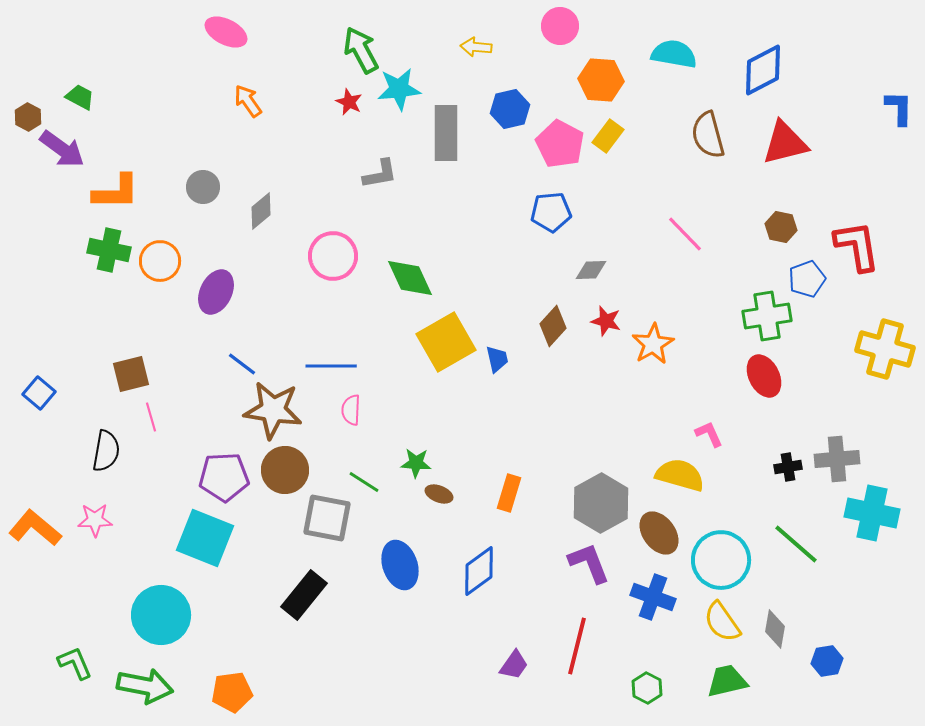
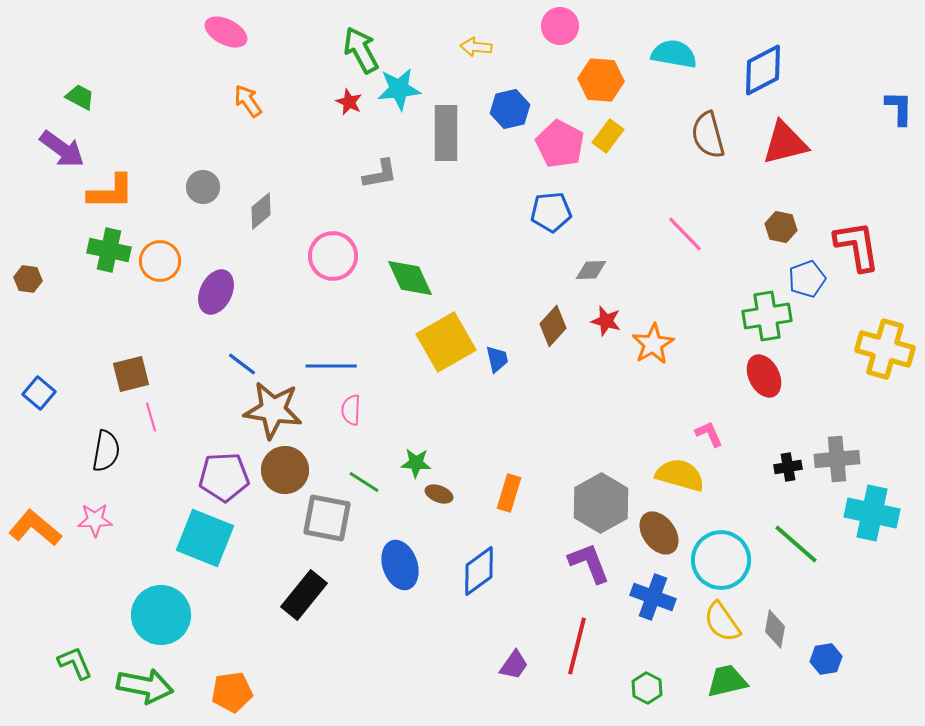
brown hexagon at (28, 117): moved 162 px down; rotated 20 degrees counterclockwise
orange L-shape at (116, 192): moved 5 px left
blue hexagon at (827, 661): moved 1 px left, 2 px up
